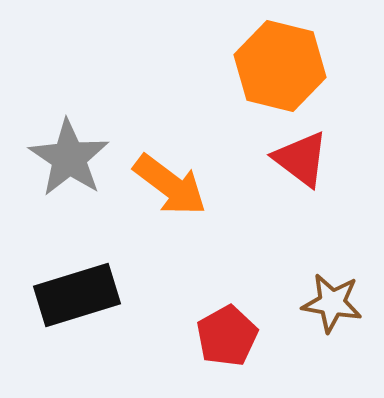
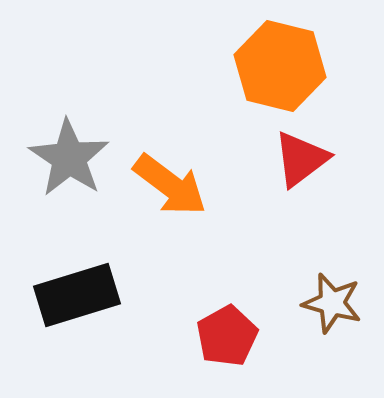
red triangle: rotated 46 degrees clockwise
brown star: rotated 6 degrees clockwise
